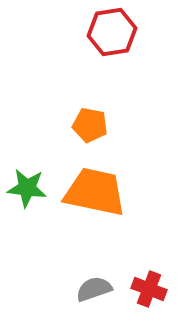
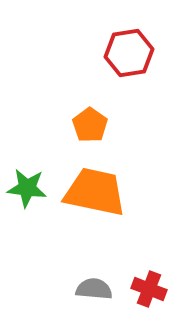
red hexagon: moved 17 px right, 21 px down
orange pentagon: rotated 24 degrees clockwise
gray semicircle: rotated 24 degrees clockwise
